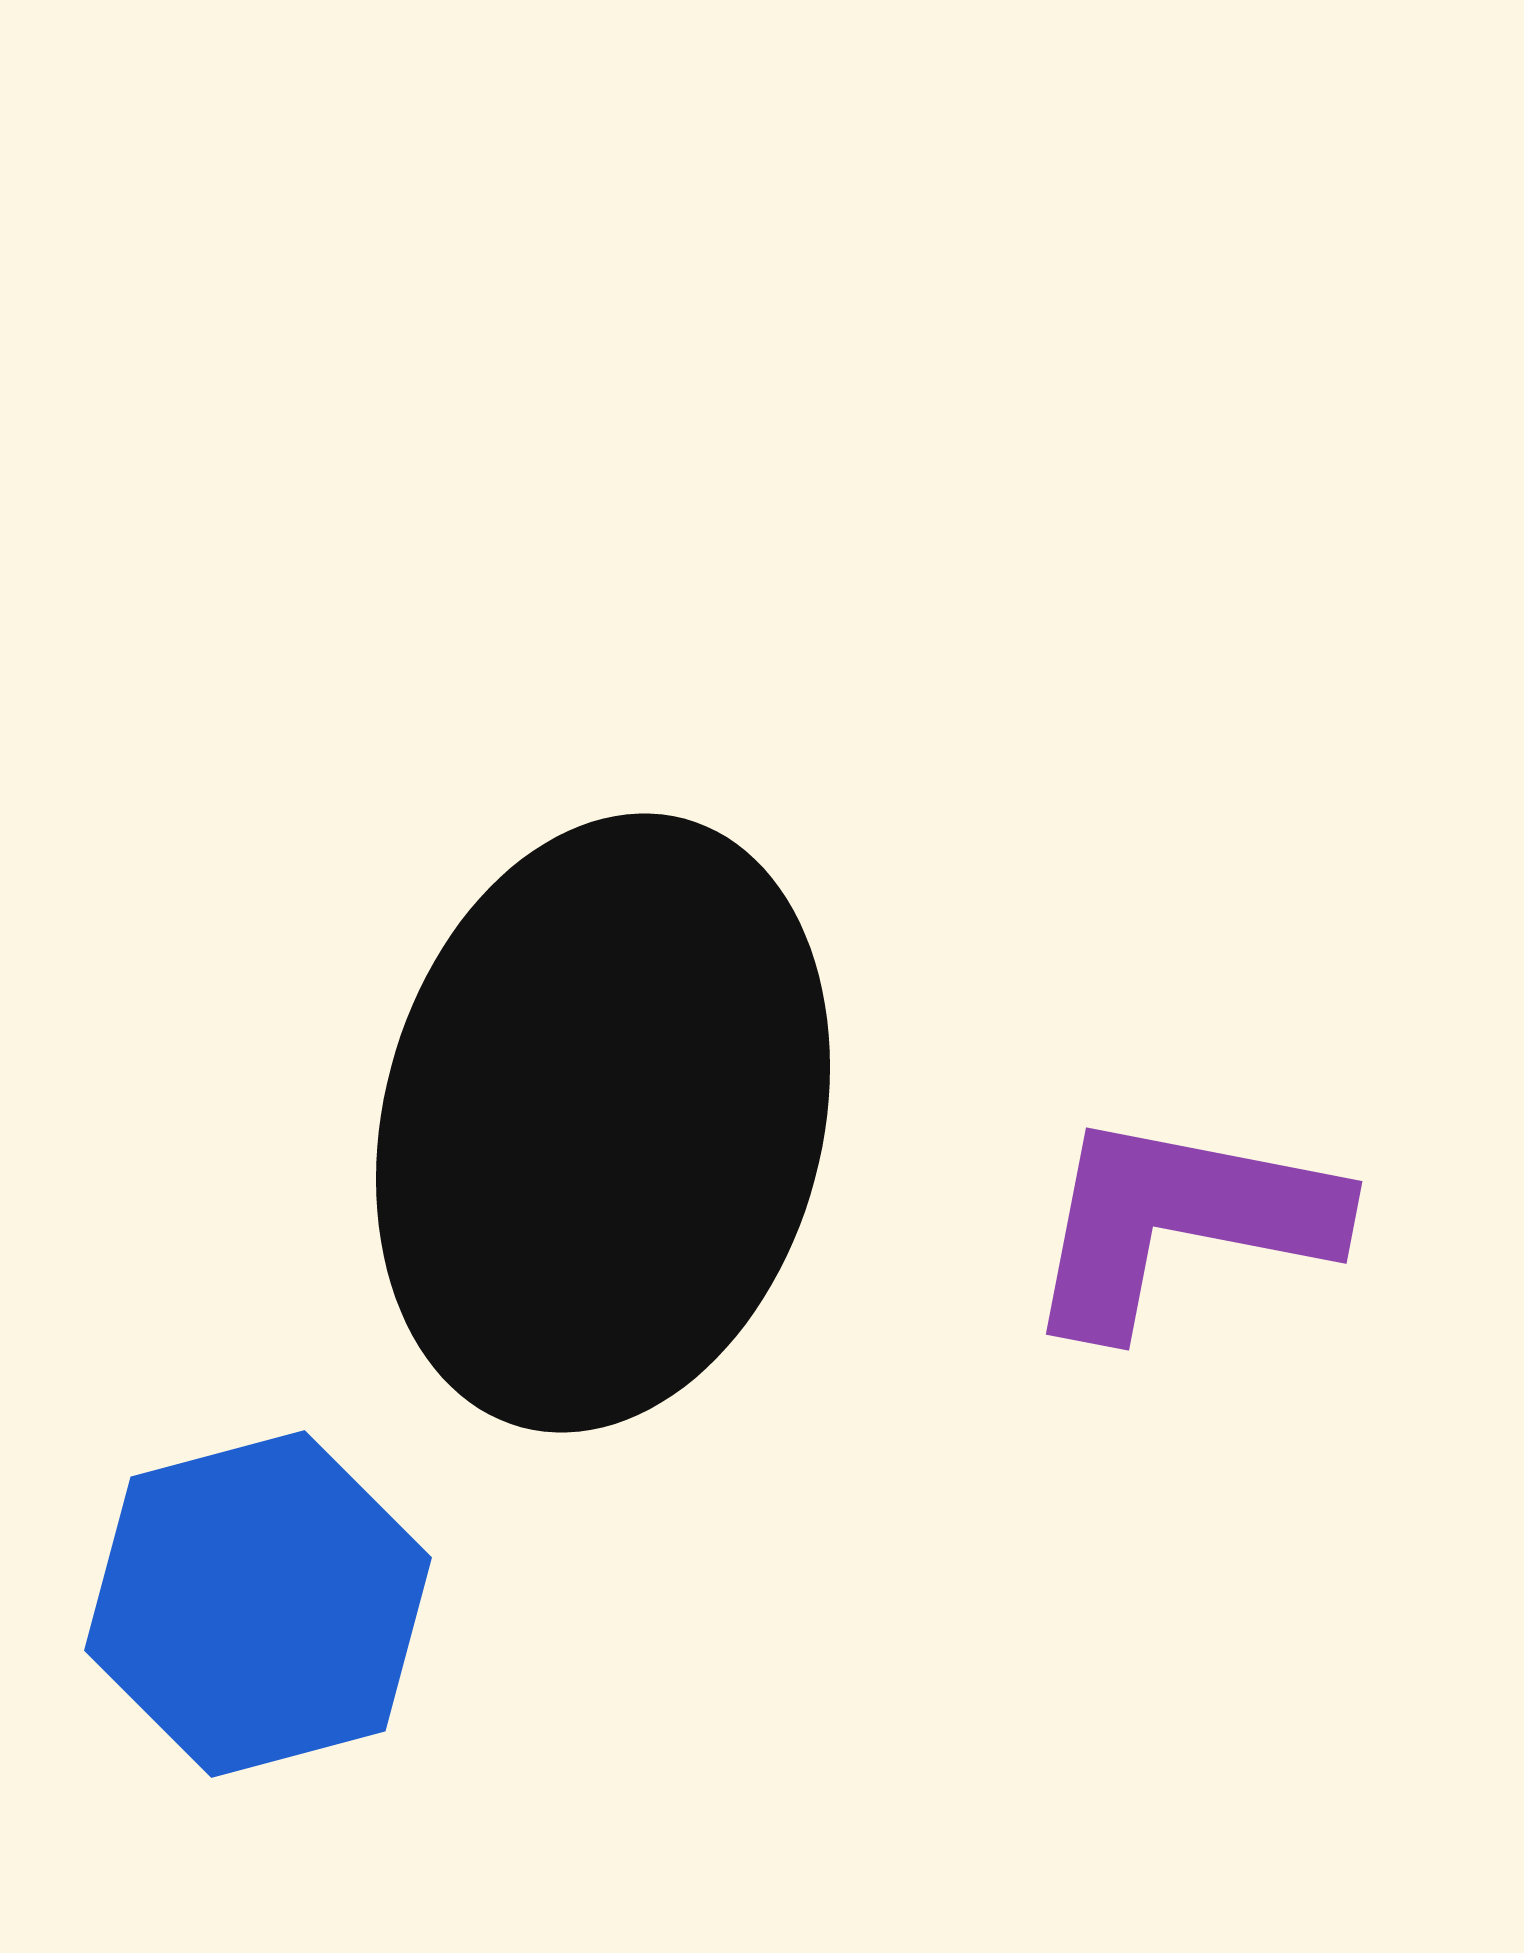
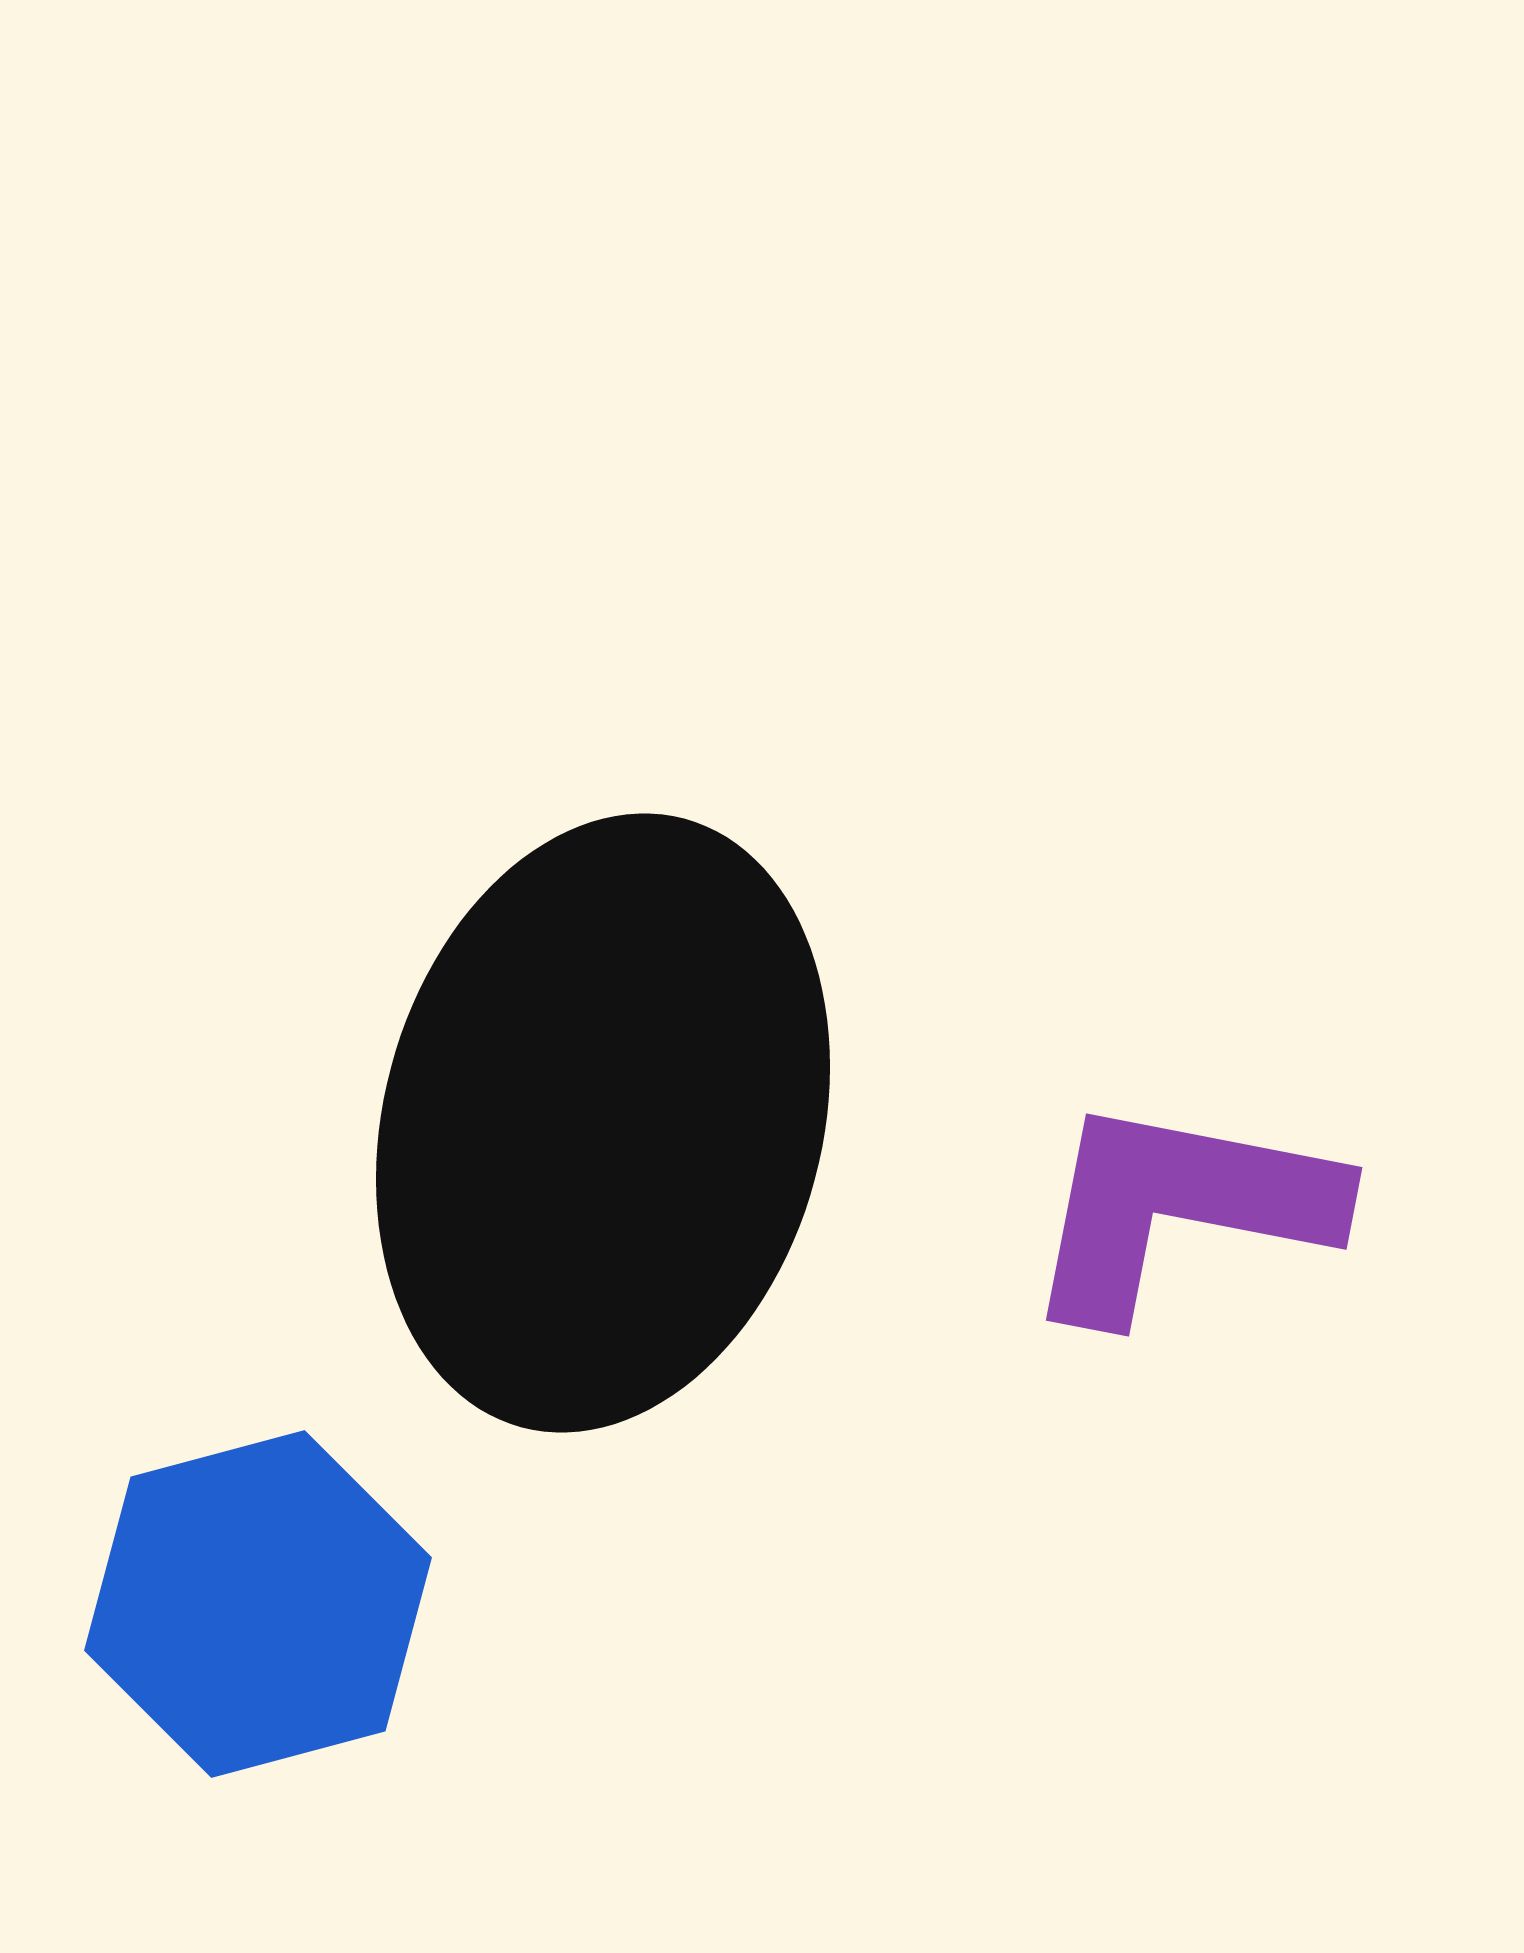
purple L-shape: moved 14 px up
